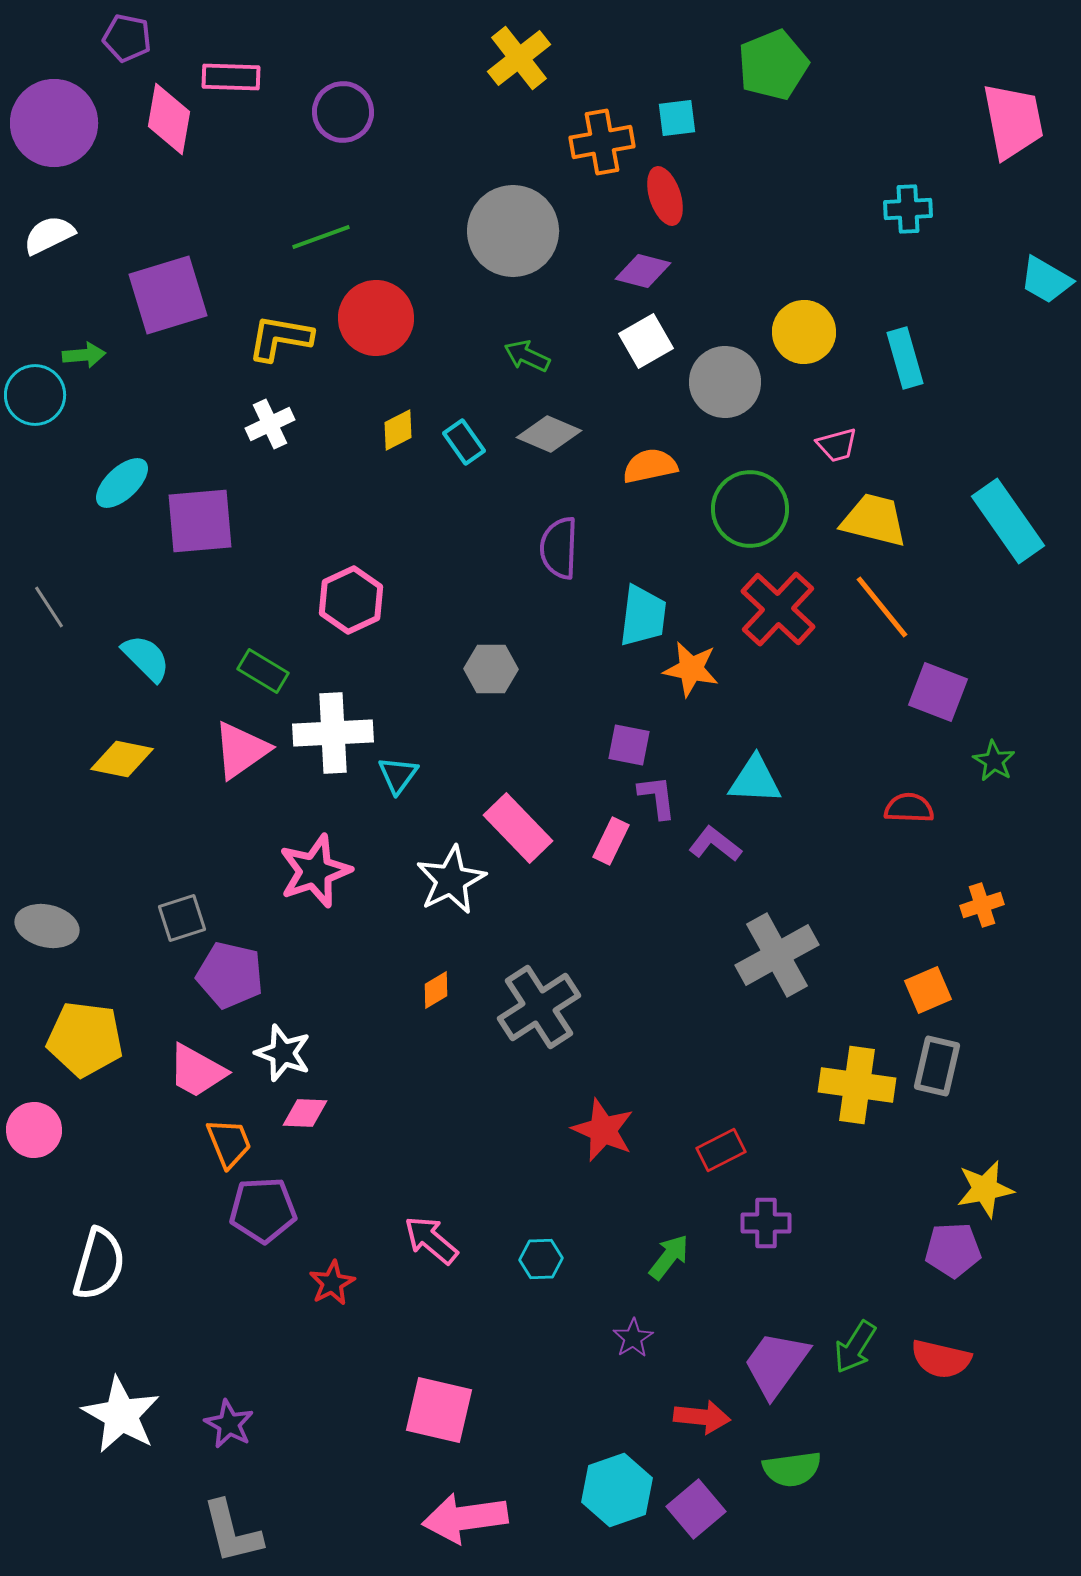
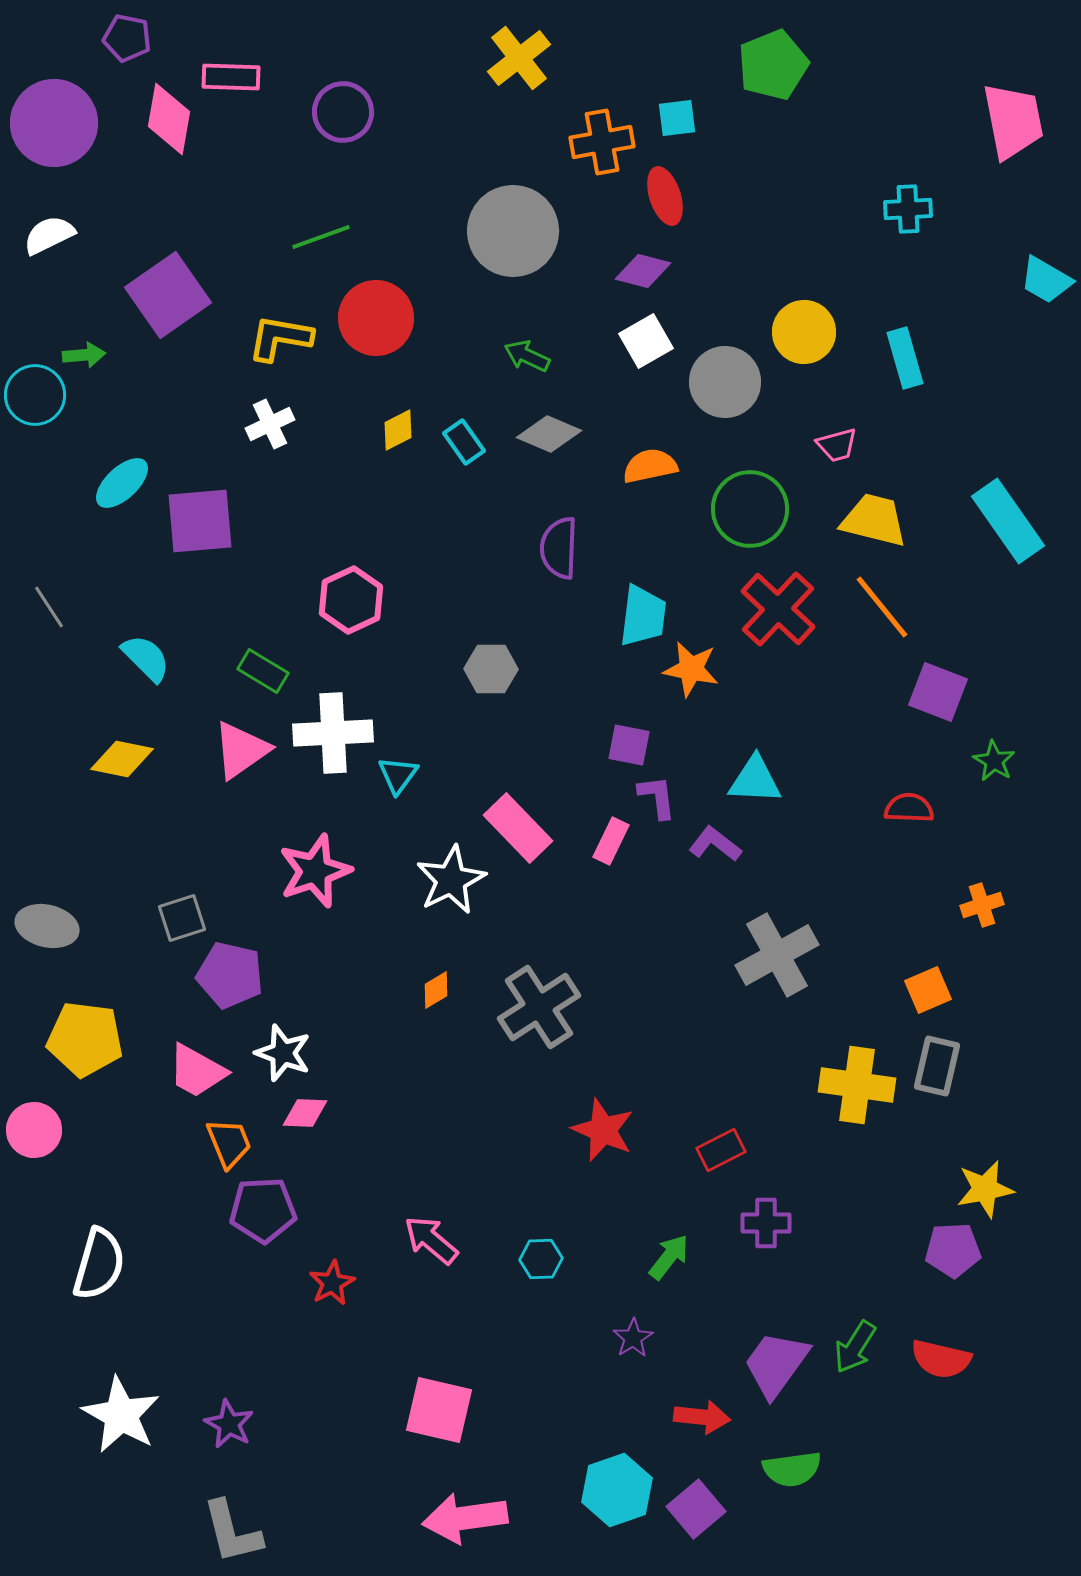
purple square at (168, 295): rotated 18 degrees counterclockwise
